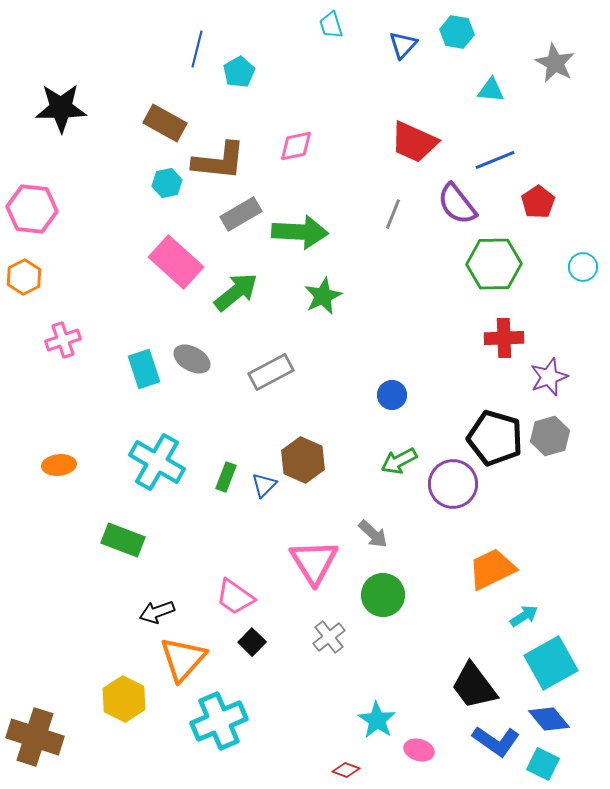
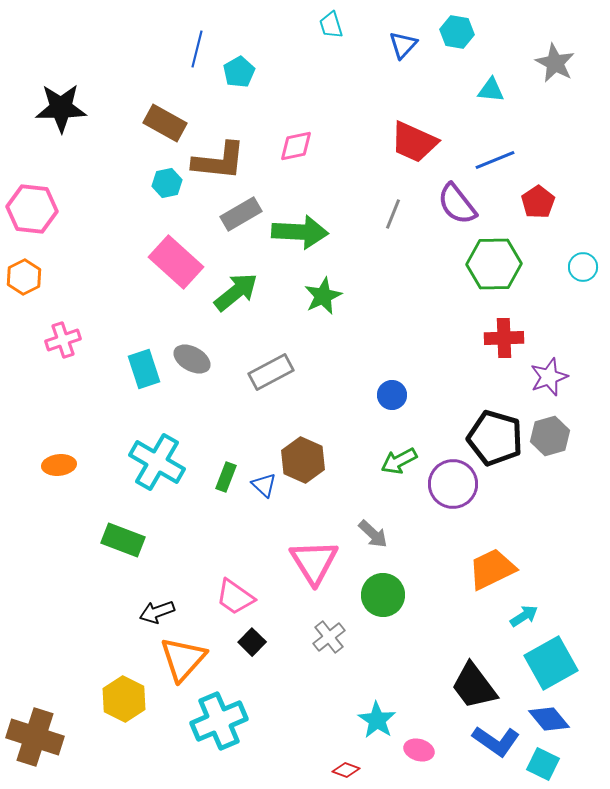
blue triangle at (264, 485): rotated 32 degrees counterclockwise
